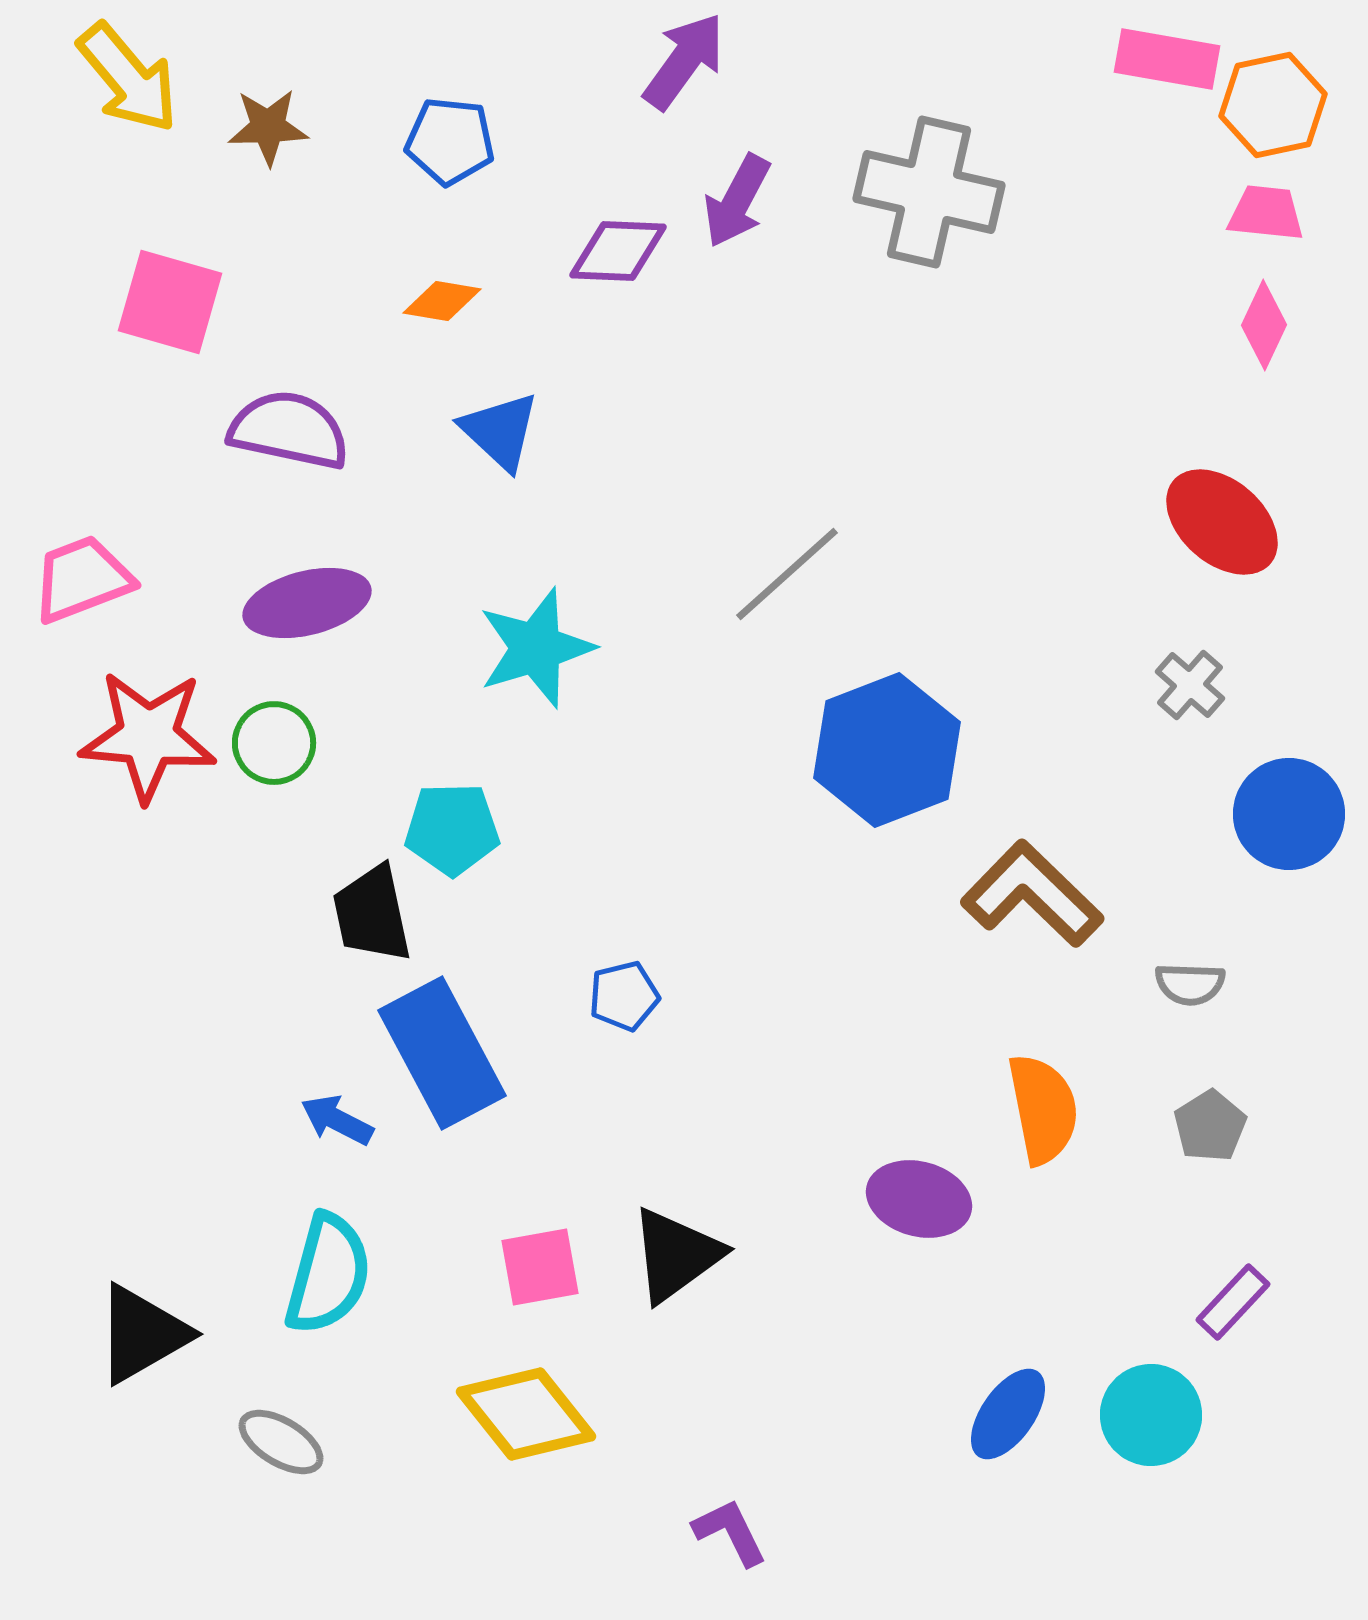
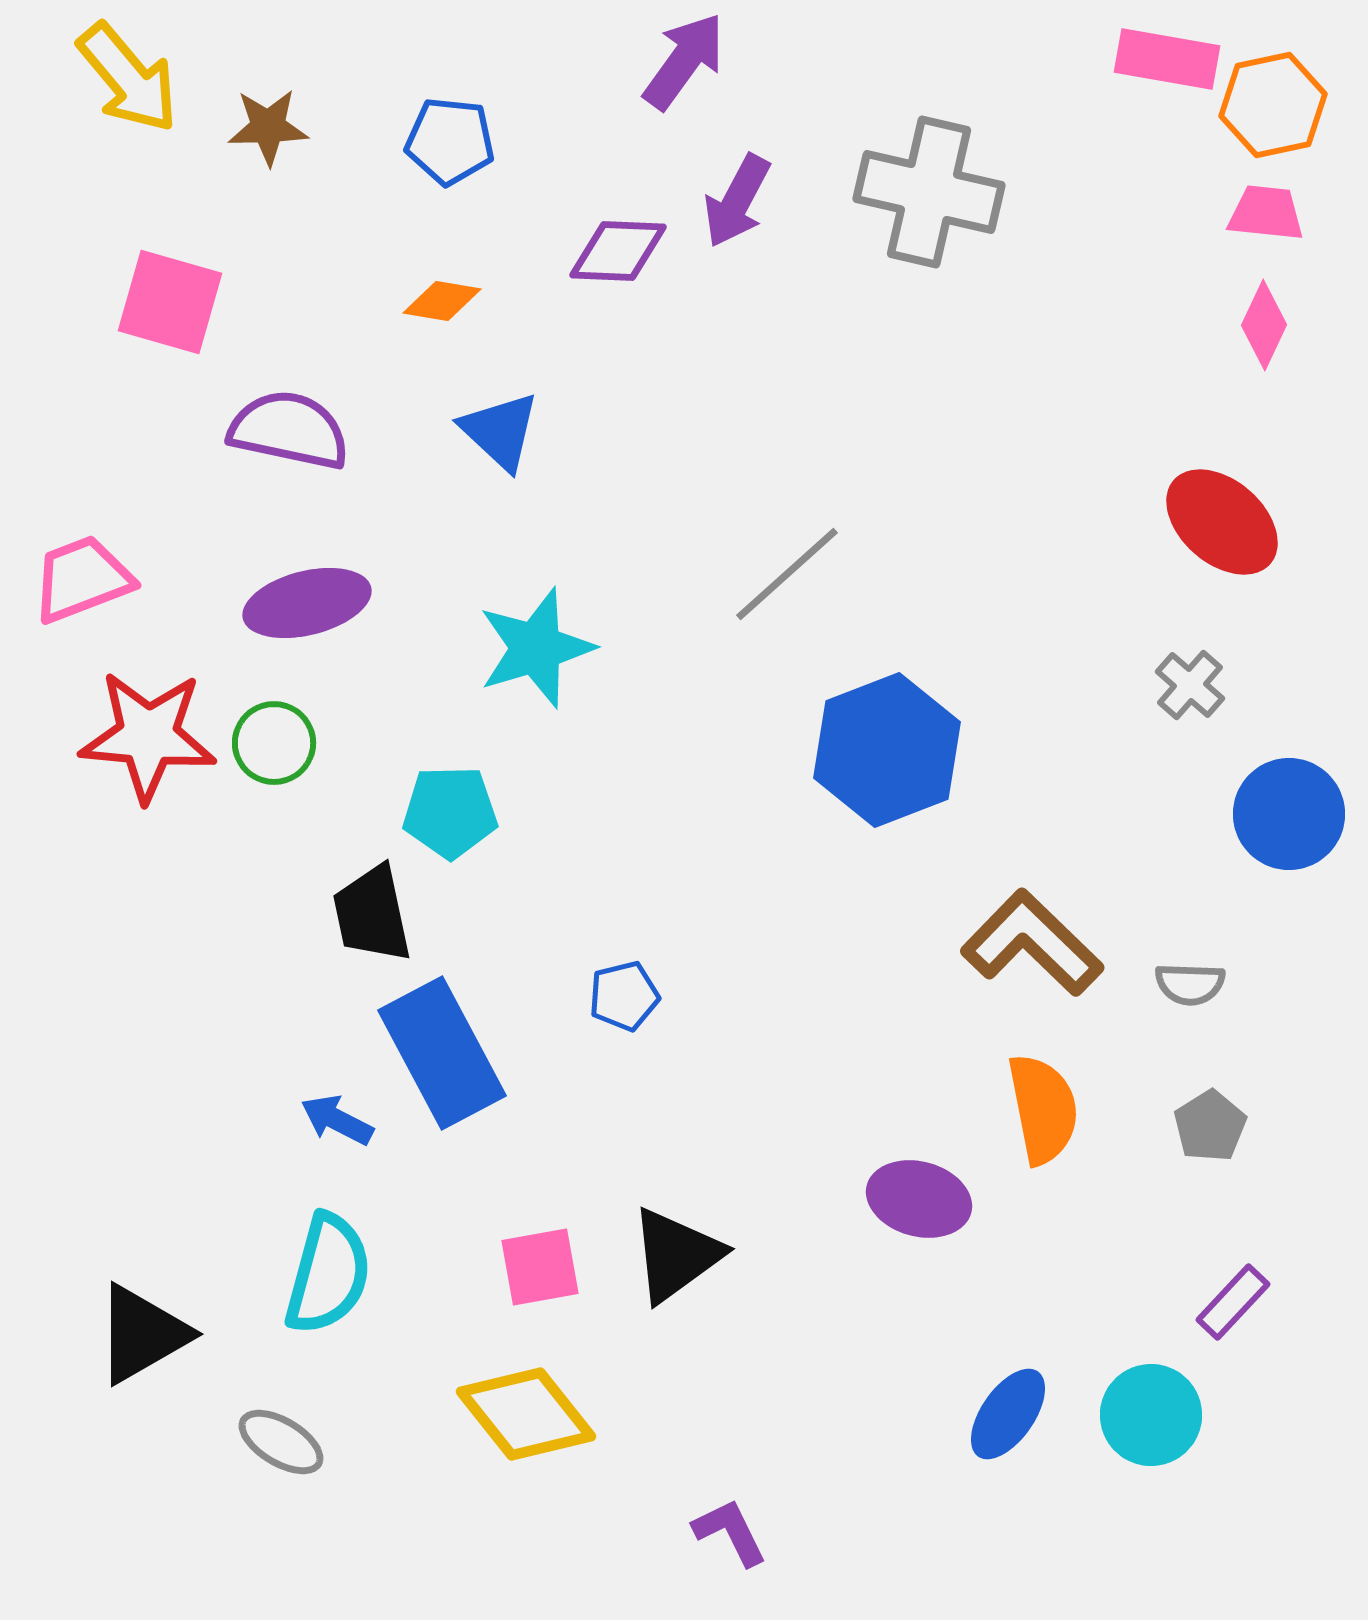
cyan pentagon at (452, 829): moved 2 px left, 17 px up
brown L-shape at (1032, 894): moved 49 px down
